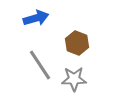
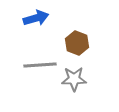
gray line: rotated 60 degrees counterclockwise
